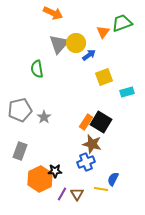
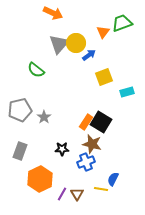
green semicircle: moved 1 px left, 1 px down; rotated 42 degrees counterclockwise
black star: moved 7 px right, 22 px up
